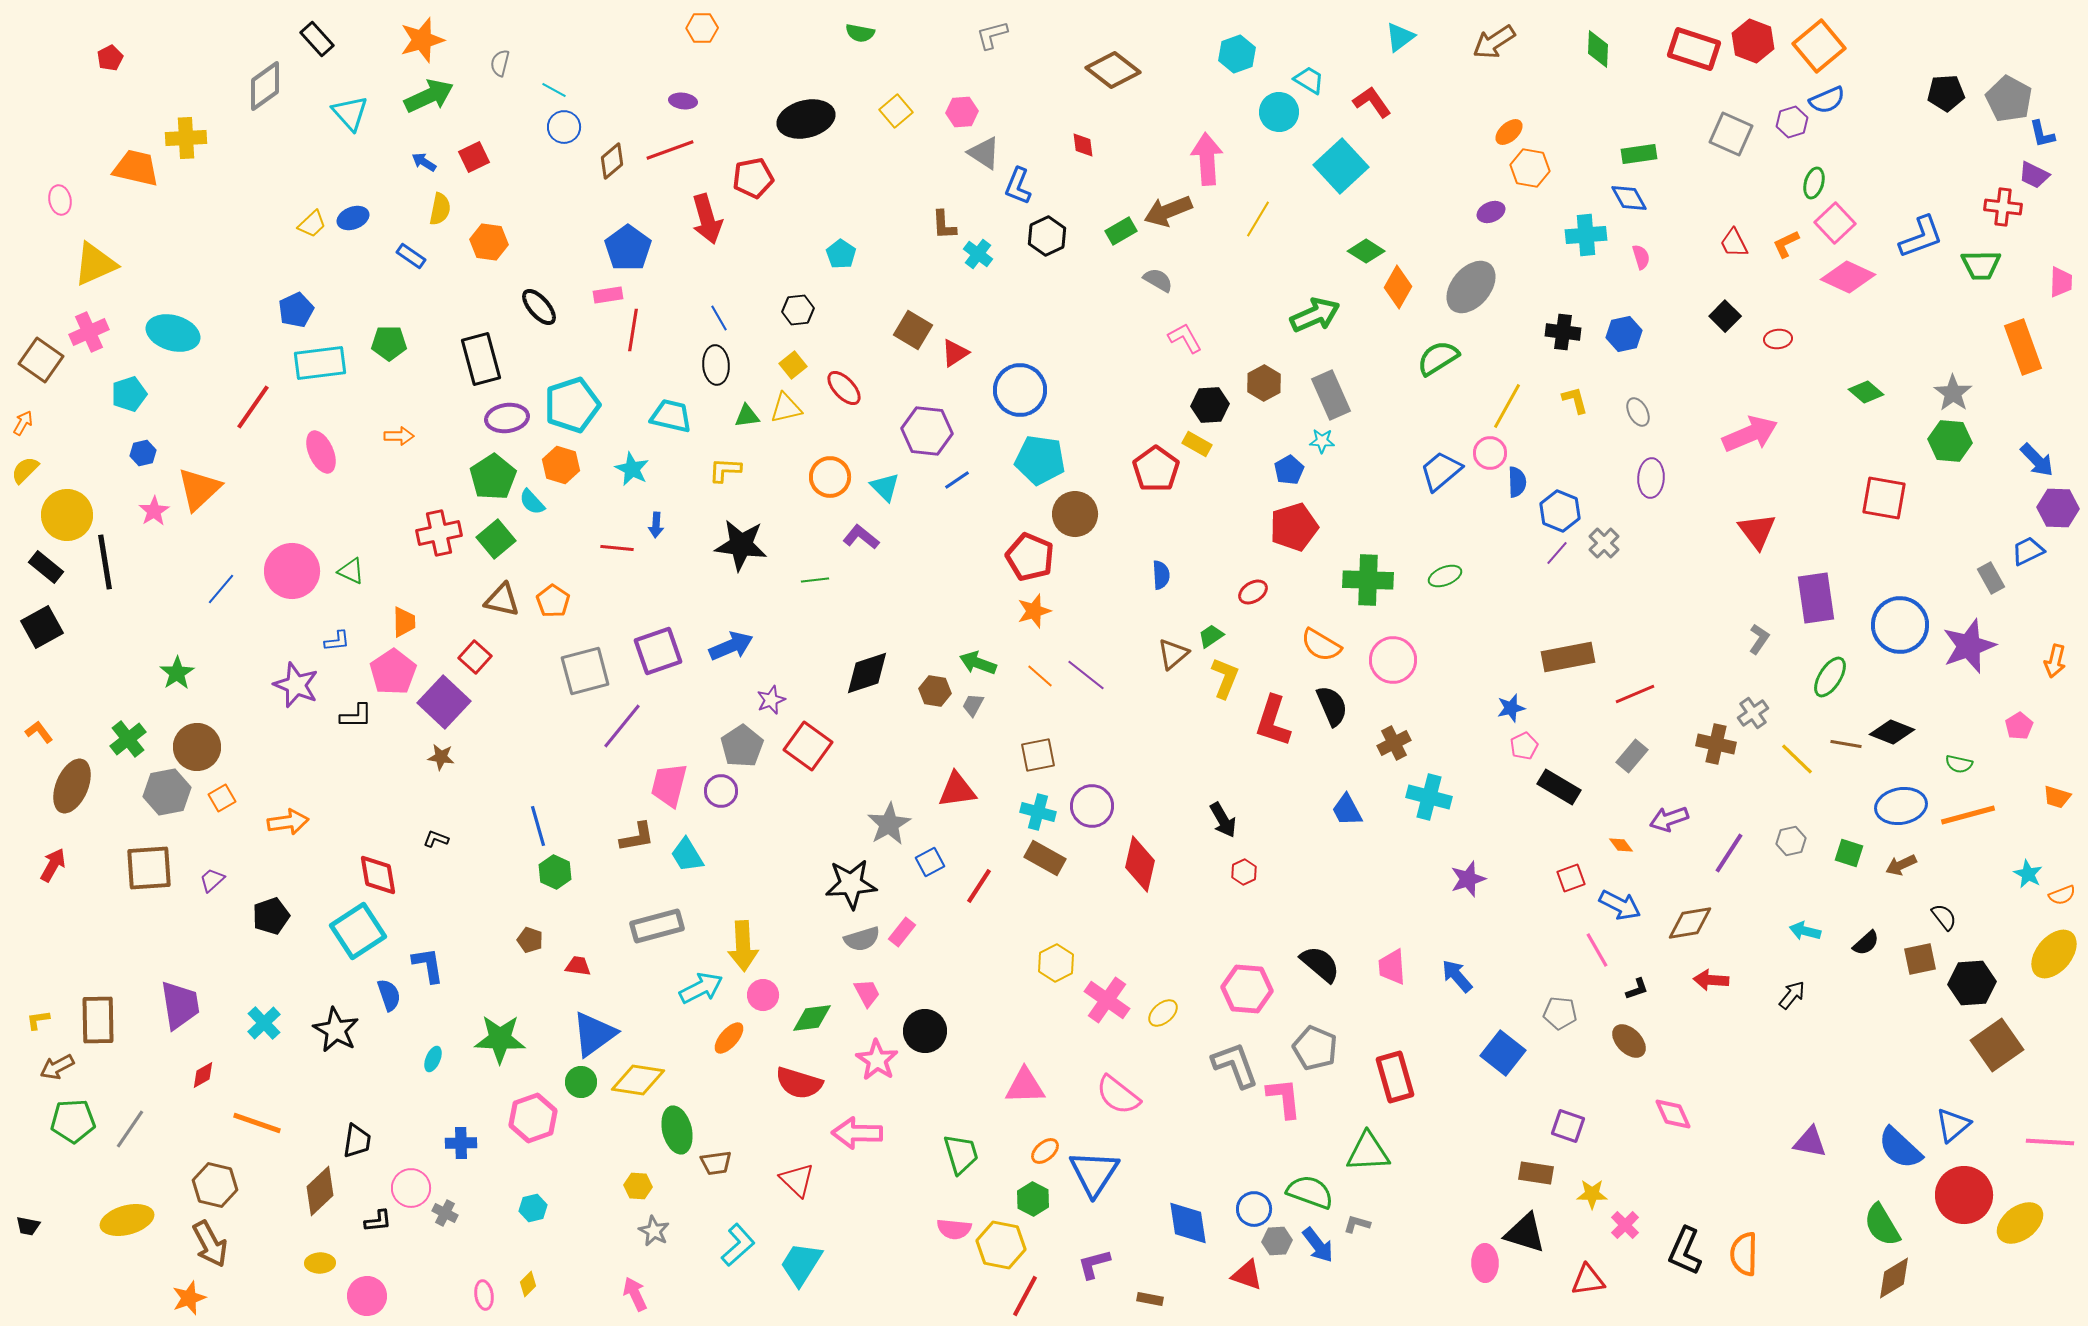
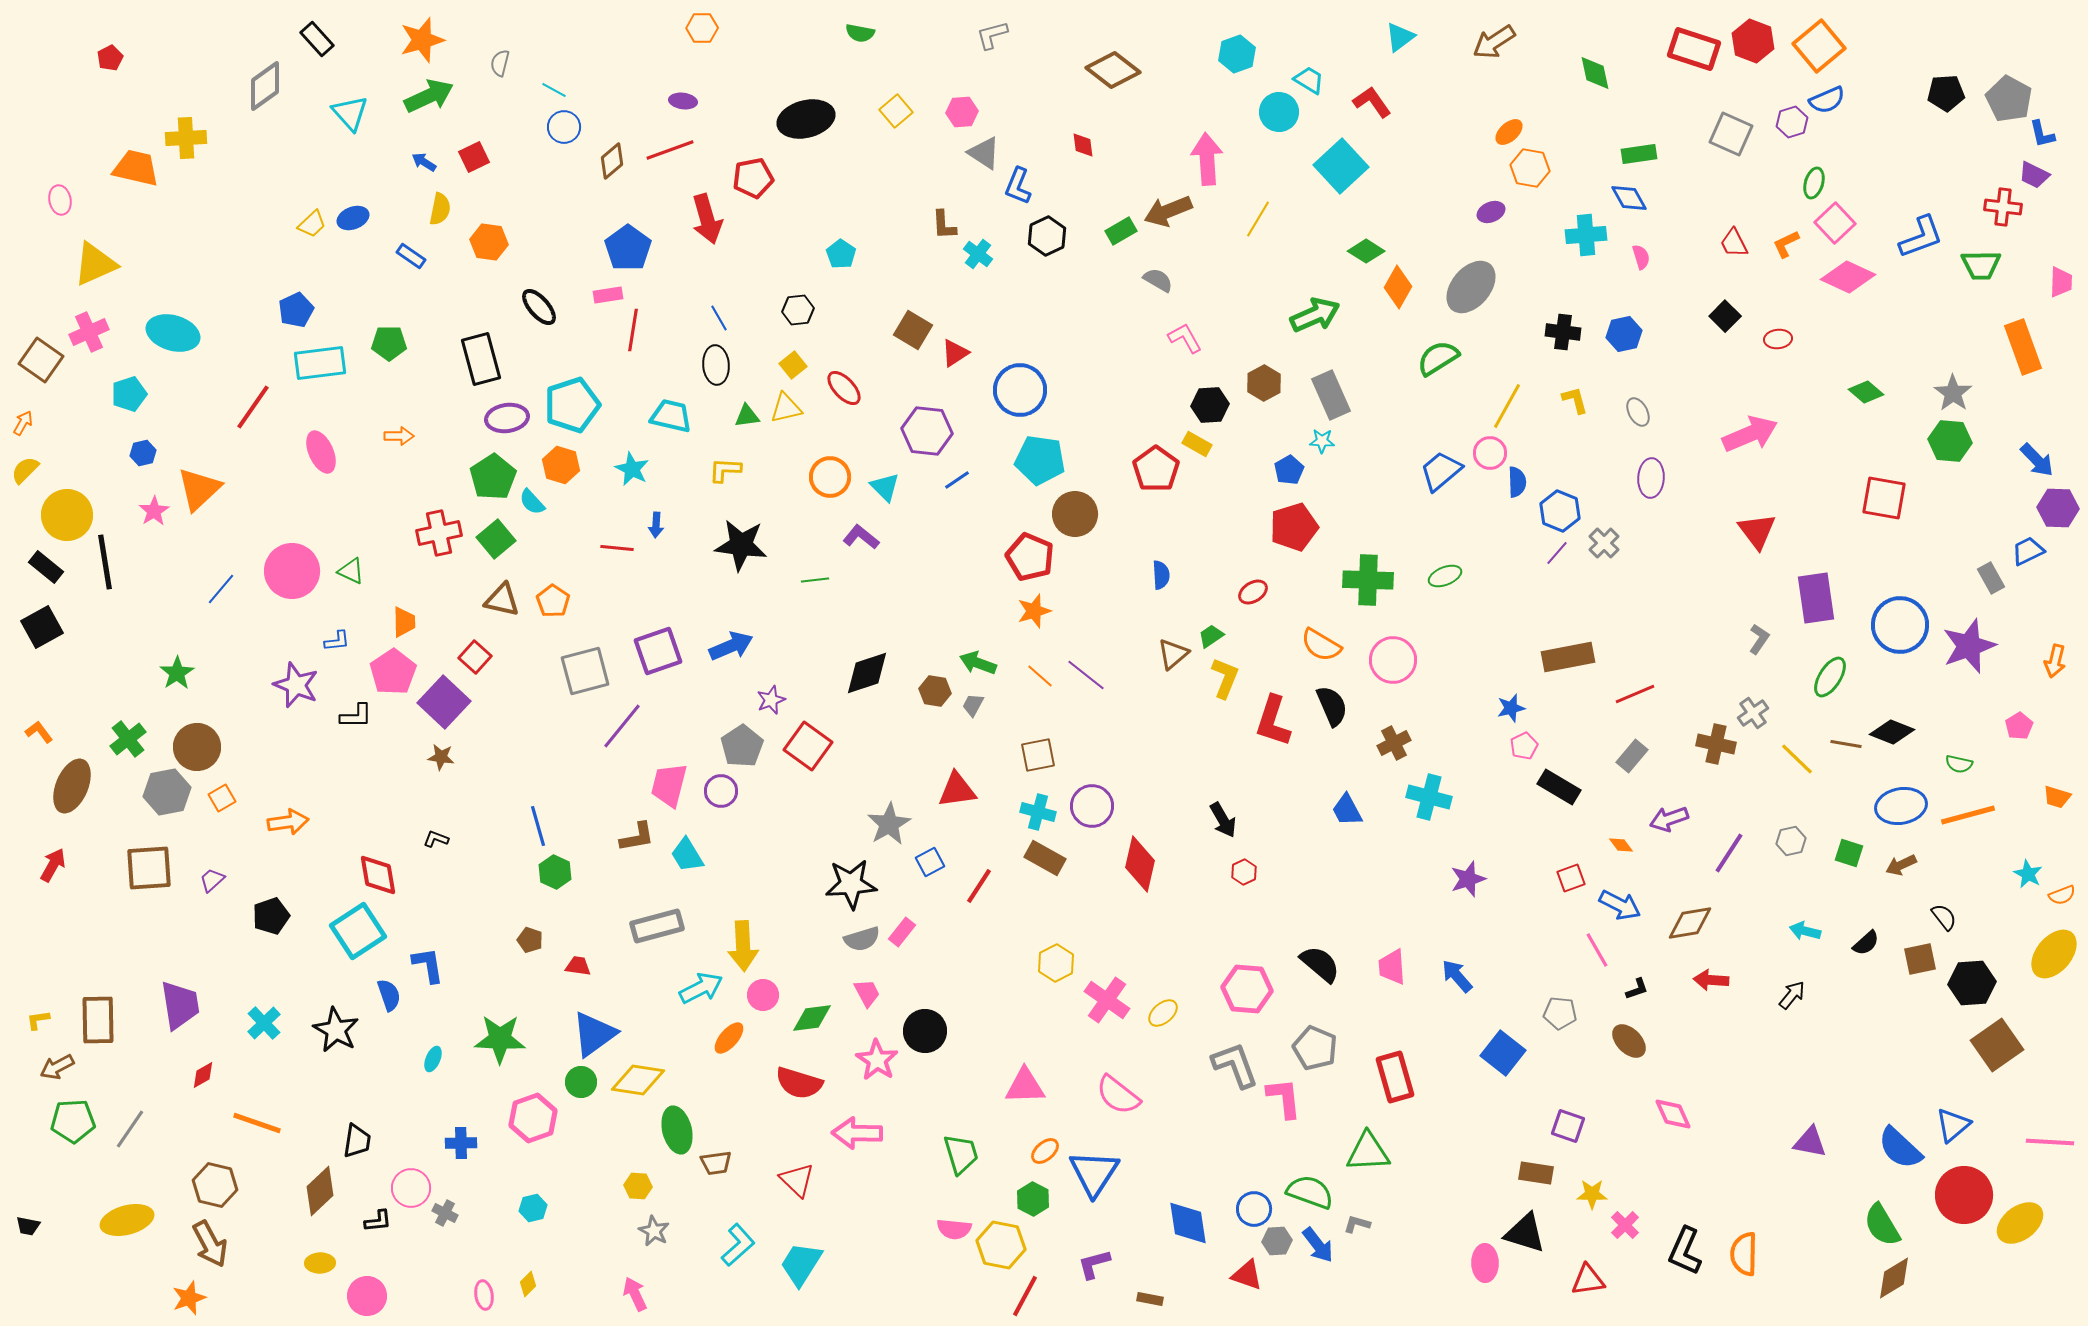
green diamond at (1598, 49): moved 3 px left, 24 px down; rotated 15 degrees counterclockwise
